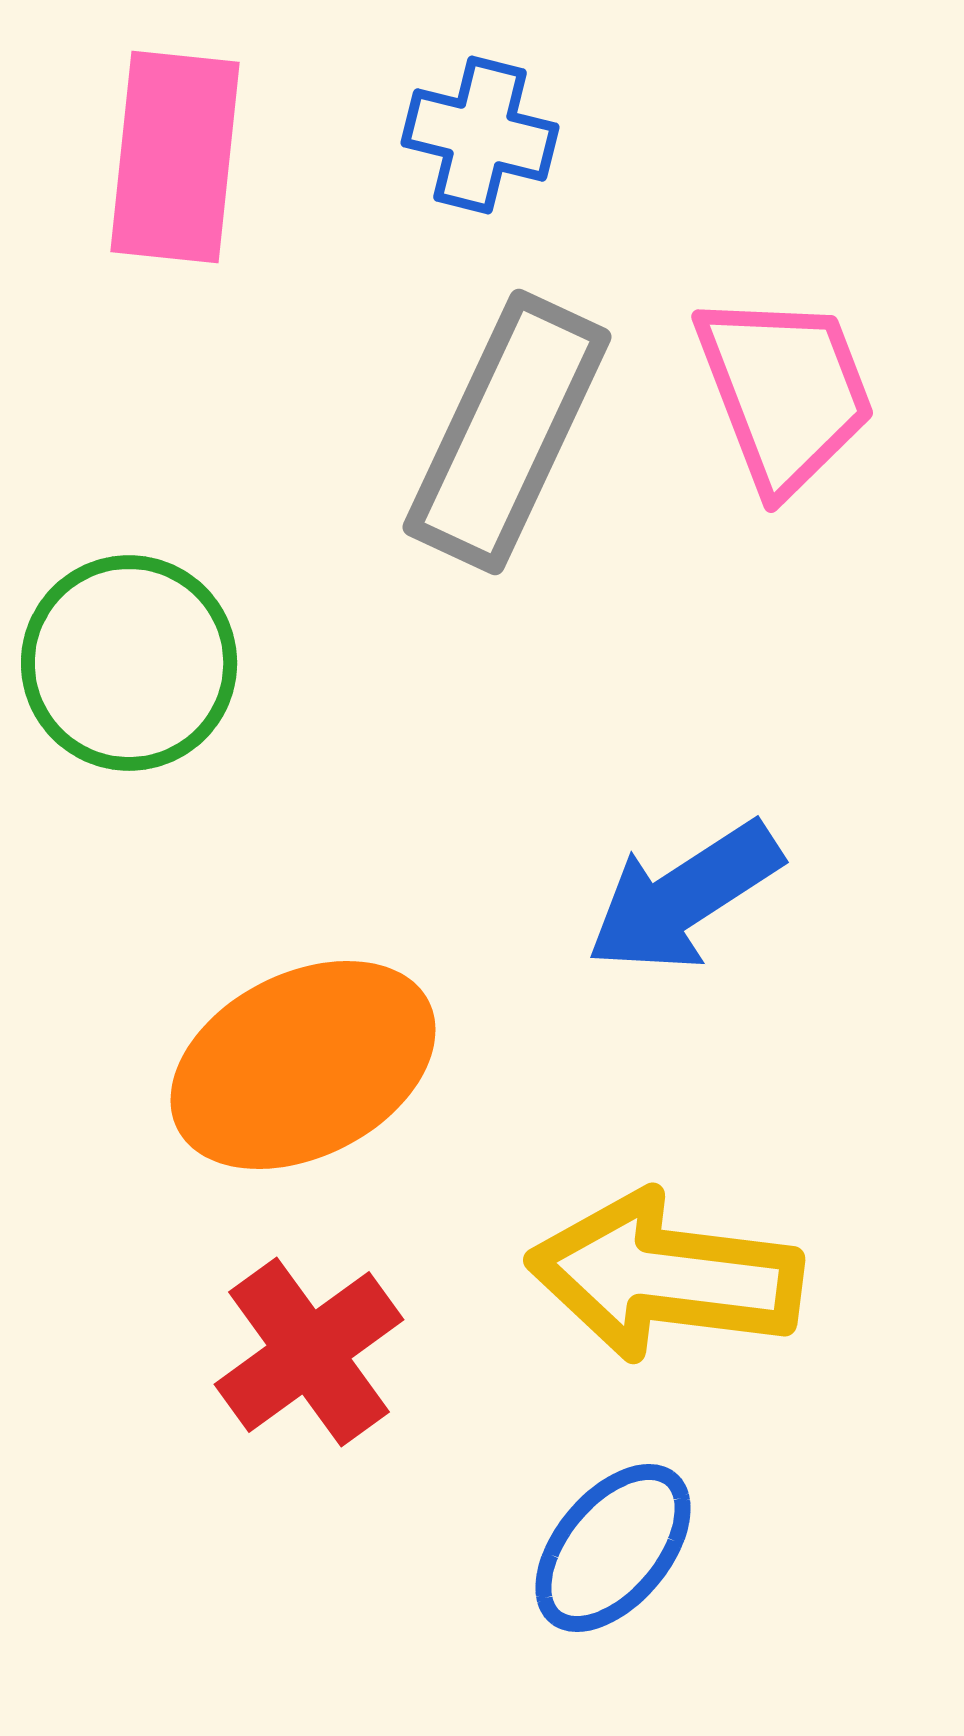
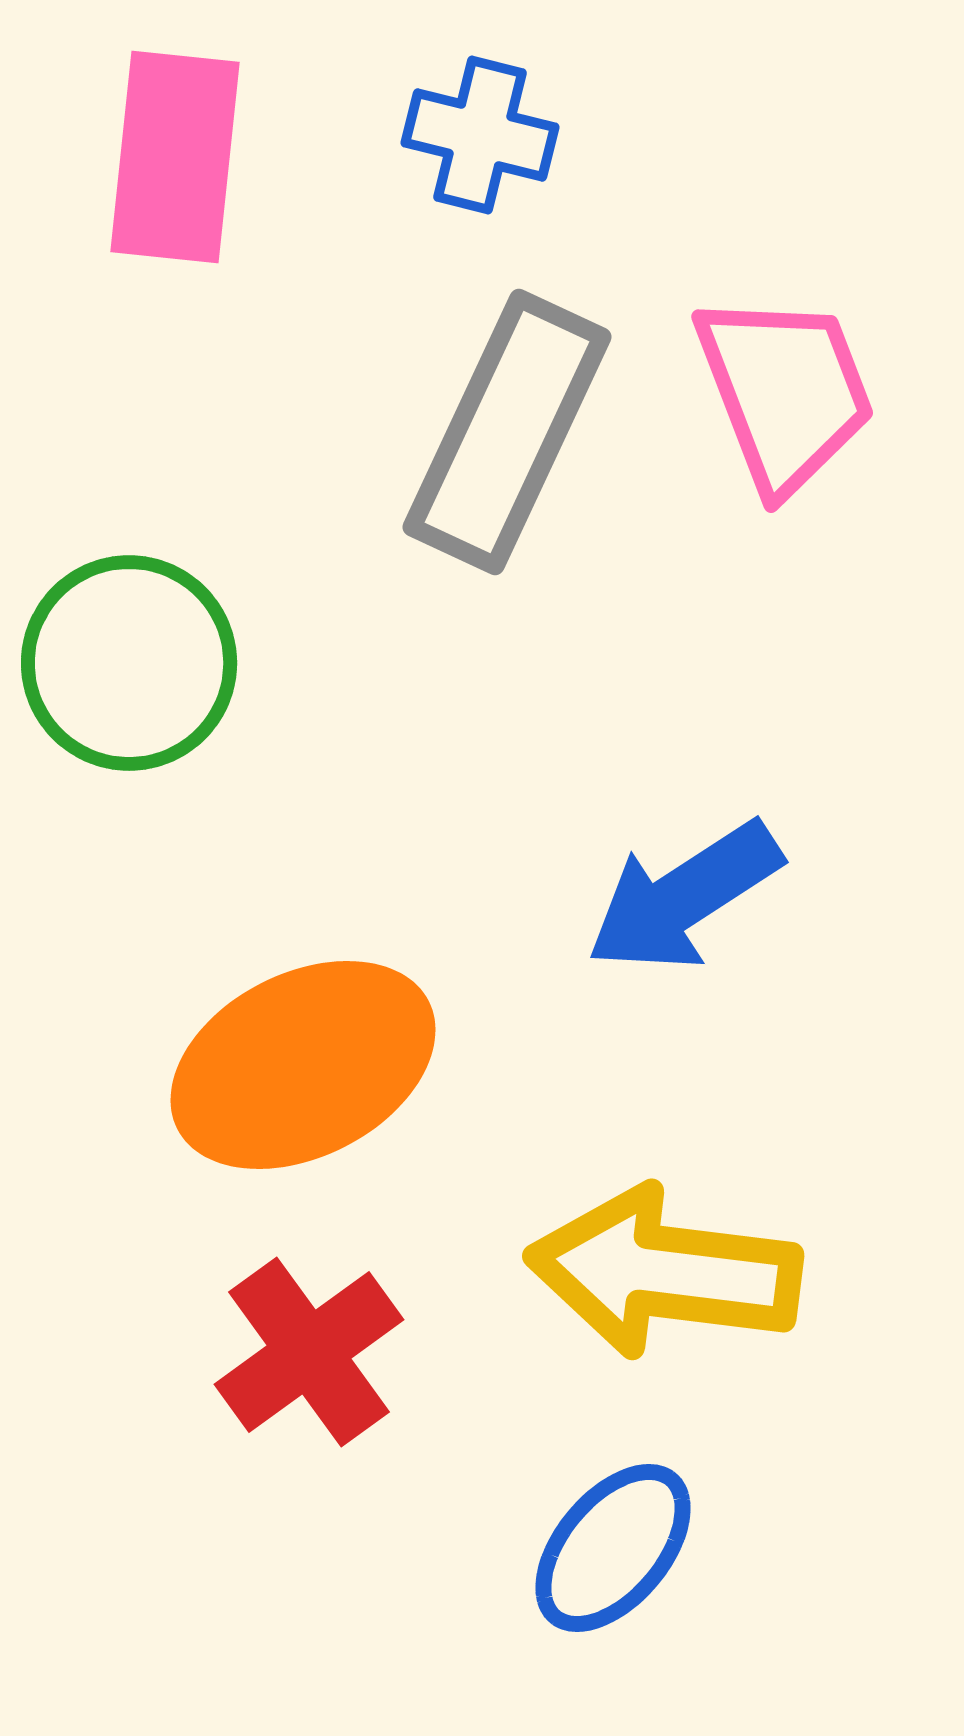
yellow arrow: moved 1 px left, 4 px up
